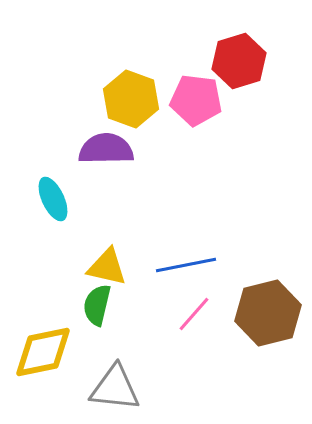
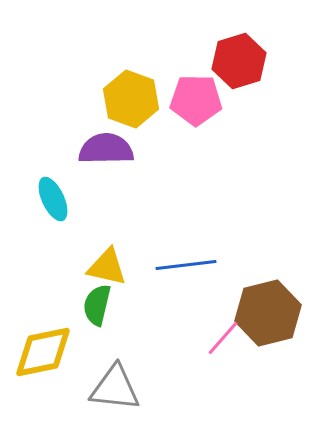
pink pentagon: rotated 6 degrees counterclockwise
blue line: rotated 4 degrees clockwise
pink line: moved 29 px right, 24 px down
